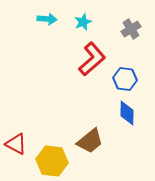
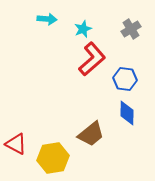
cyan star: moved 7 px down
brown trapezoid: moved 1 px right, 7 px up
yellow hexagon: moved 1 px right, 3 px up; rotated 16 degrees counterclockwise
